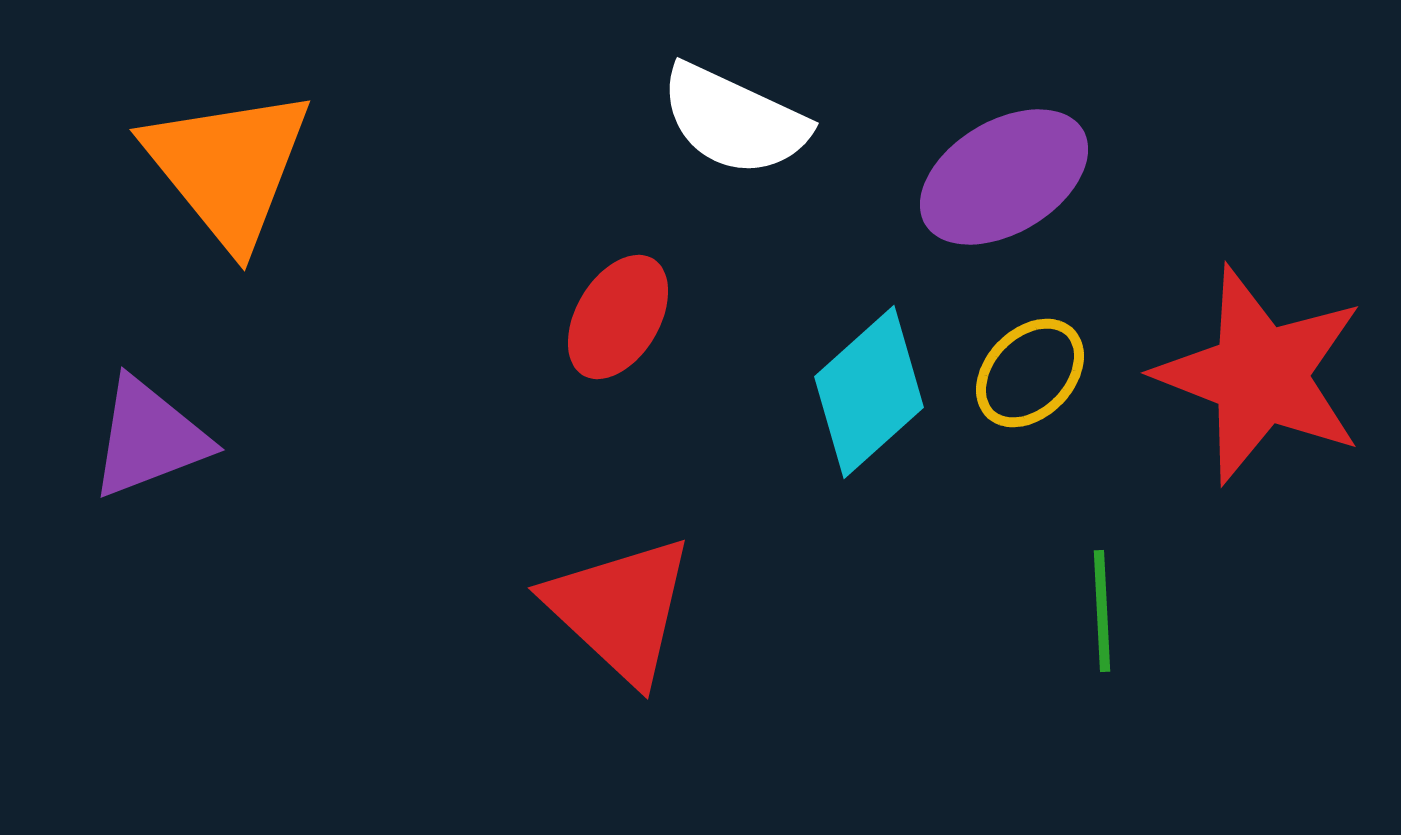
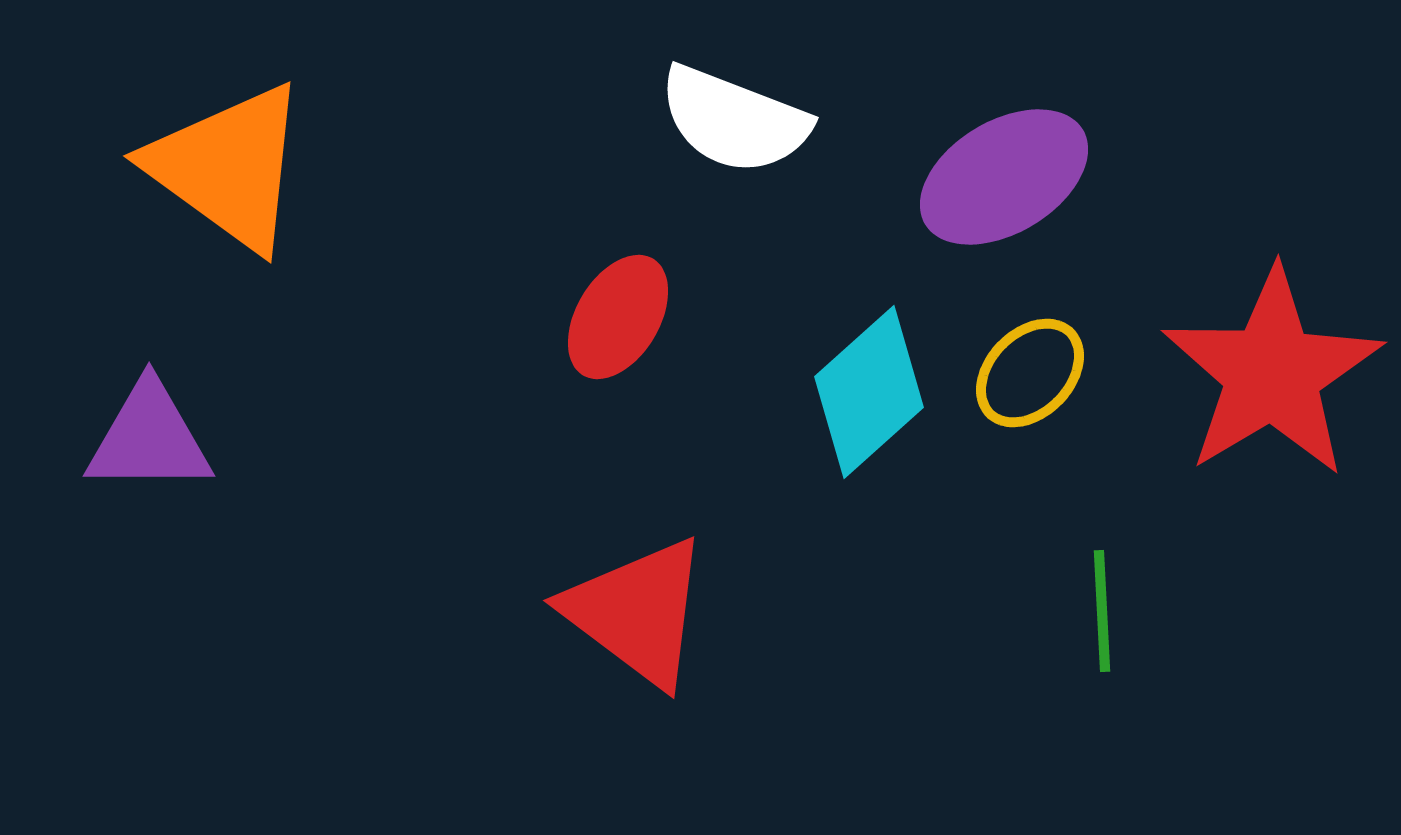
white semicircle: rotated 4 degrees counterclockwise
orange triangle: rotated 15 degrees counterclockwise
red star: moved 12 px right, 2 px up; rotated 20 degrees clockwise
purple triangle: rotated 21 degrees clockwise
red triangle: moved 17 px right, 3 px down; rotated 6 degrees counterclockwise
